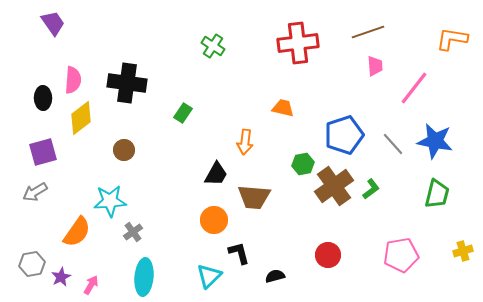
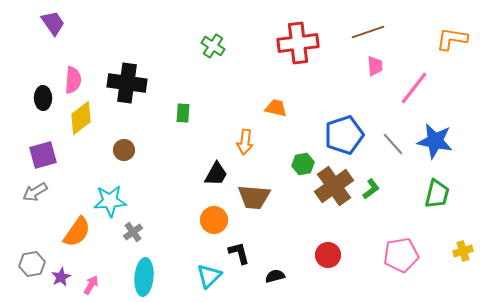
orange trapezoid: moved 7 px left
green rectangle: rotated 30 degrees counterclockwise
purple square: moved 3 px down
